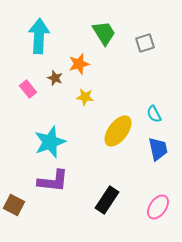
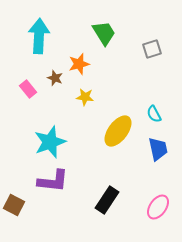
gray square: moved 7 px right, 6 px down
